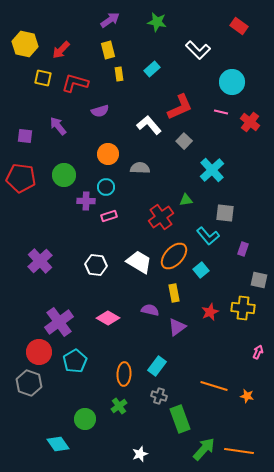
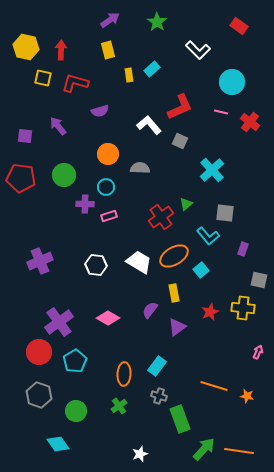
green star at (157, 22): rotated 24 degrees clockwise
yellow hexagon at (25, 44): moved 1 px right, 3 px down
red arrow at (61, 50): rotated 138 degrees clockwise
yellow rectangle at (119, 74): moved 10 px right, 1 px down
gray square at (184, 141): moved 4 px left; rotated 21 degrees counterclockwise
green triangle at (186, 200): moved 4 px down; rotated 32 degrees counterclockwise
purple cross at (86, 201): moved 1 px left, 3 px down
orange ellipse at (174, 256): rotated 16 degrees clockwise
purple cross at (40, 261): rotated 20 degrees clockwise
purple semicircle at (150, 310): rotated 66 degrees counterclockwise
gray hexagon at (29, 383): moved 10 px right, 12 px down
green circle at (85, 419): moved 9 px left, 8 px up
